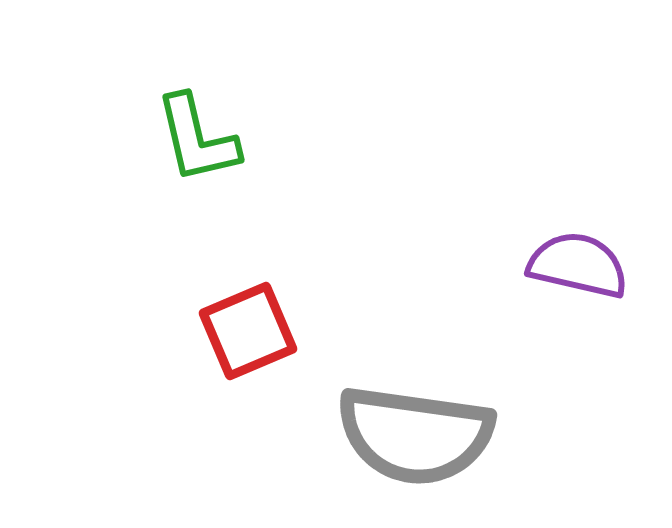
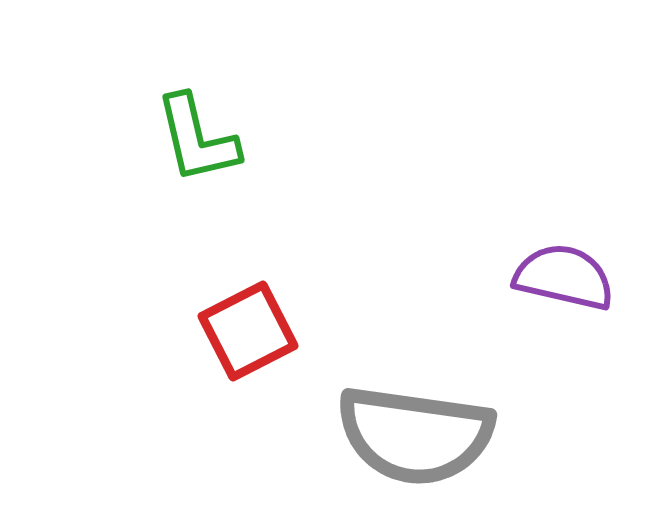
purple semicircle: moved 14 px left, 12 px down
red square: rotated 4 degrees counterclockwise
